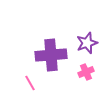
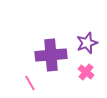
pink cross: rotated 28 degrees counterclockwise
